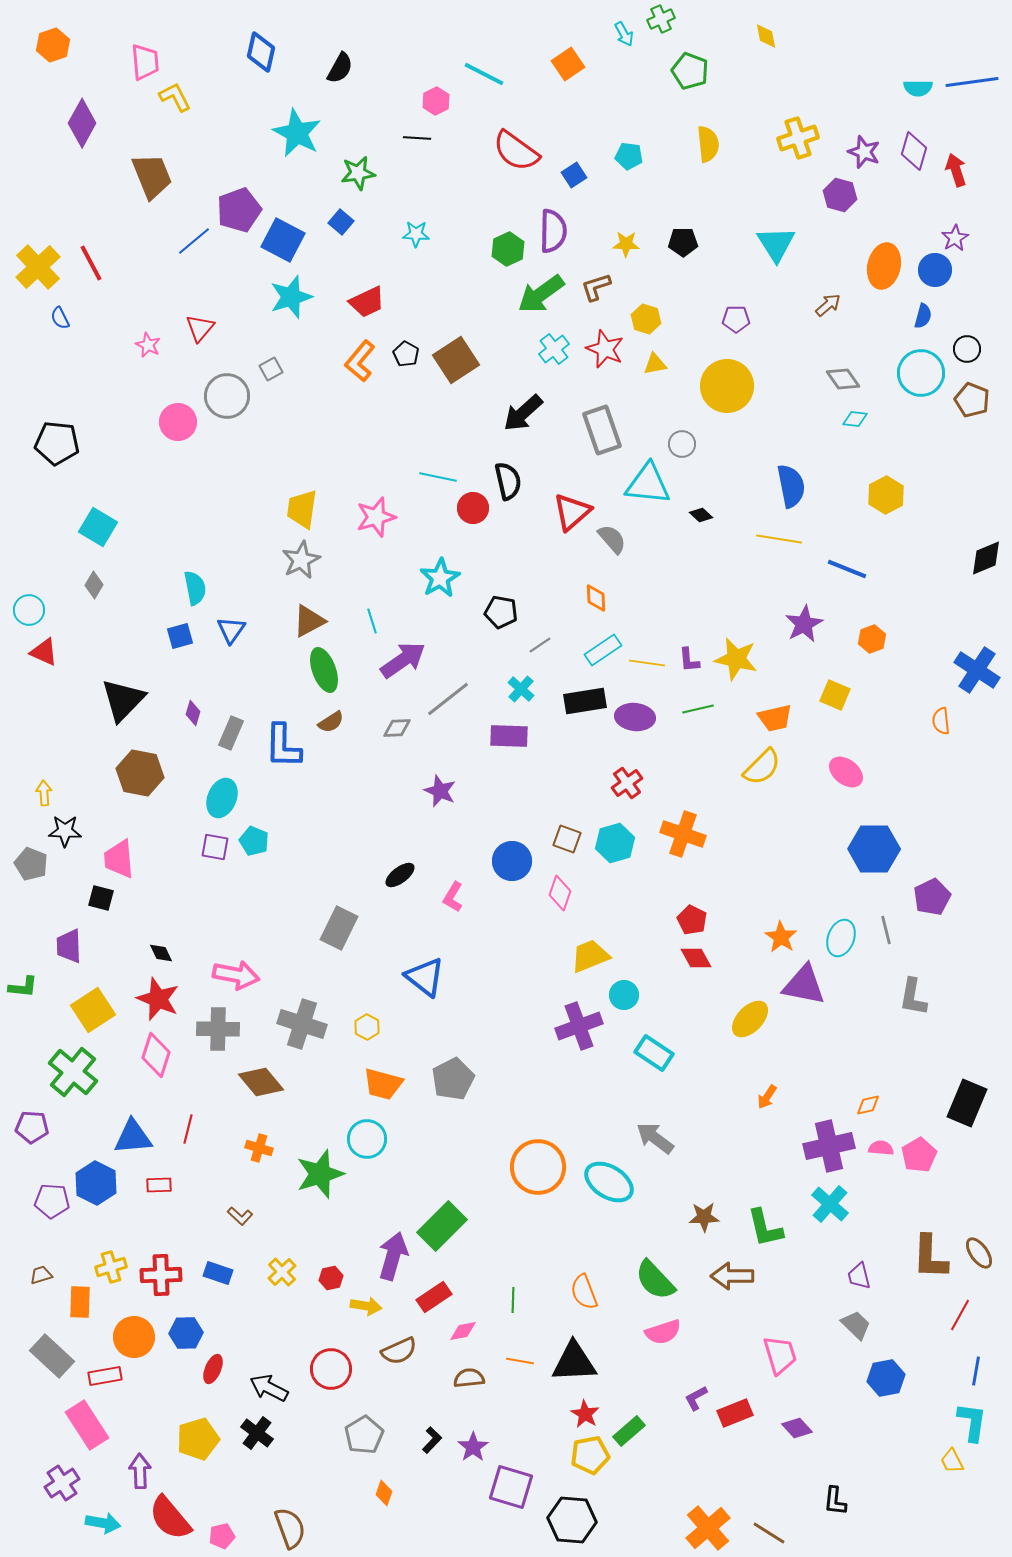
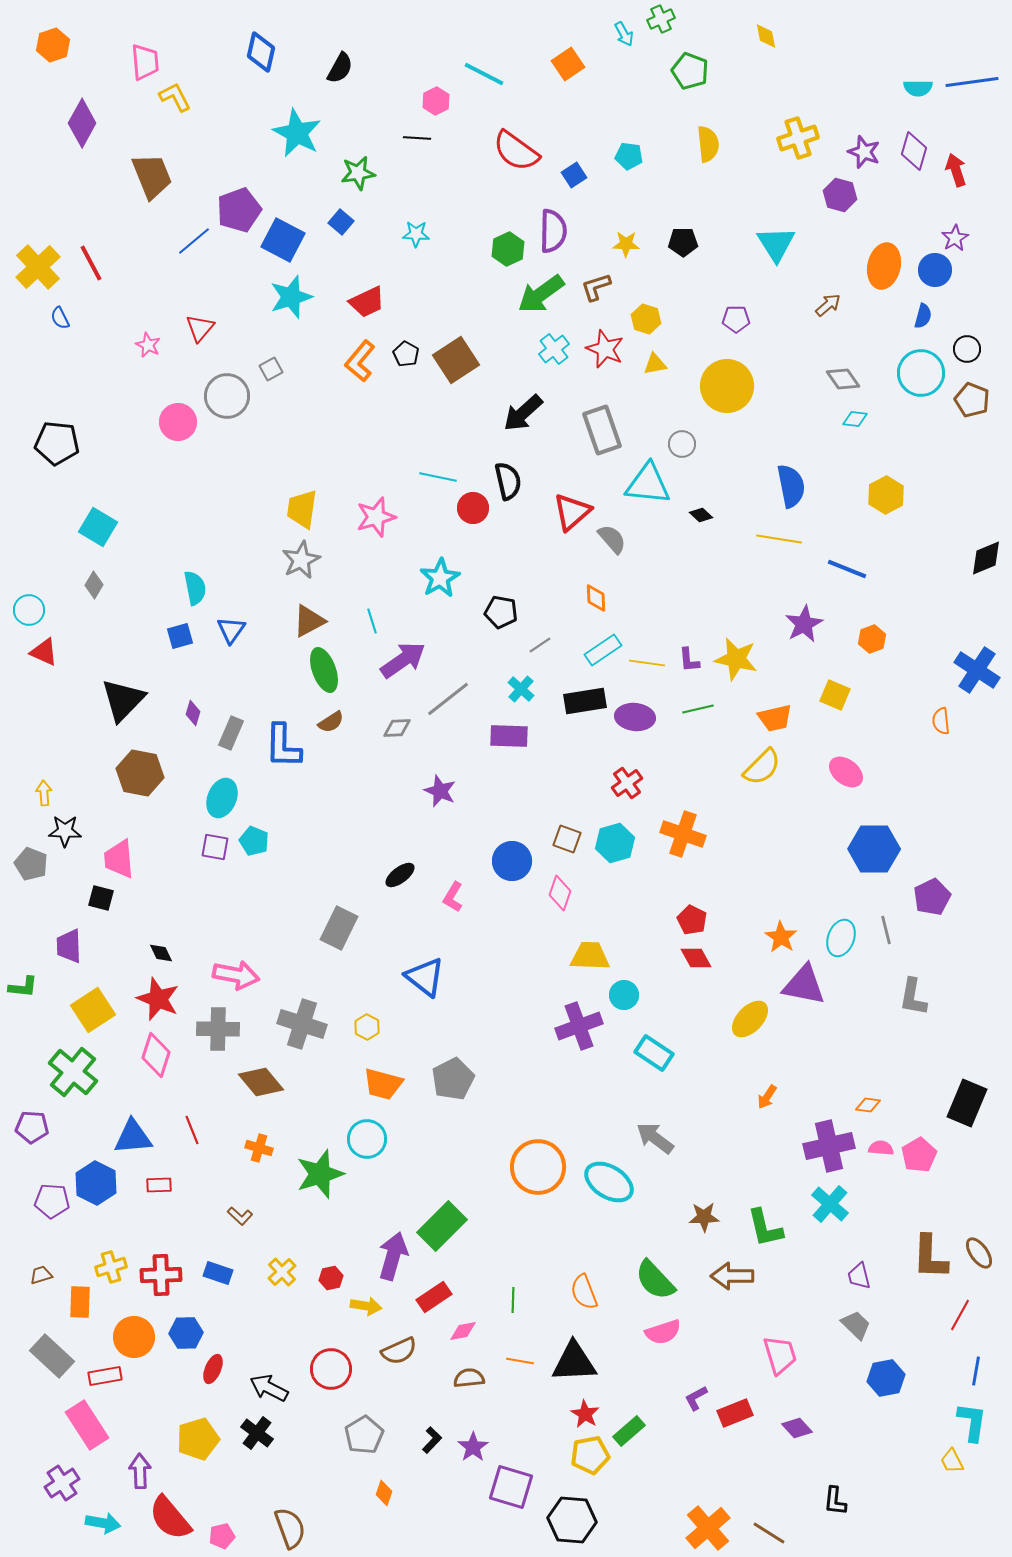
yellow trapezoid at (590, 956): rotated 24 degrees clockwise
orange diamond at (868, 1105): rotated 20 degrees clockwise
red line at (188, 1129): moved 4 px right, 1 px down; rotated 36 degrees counterclockwise
